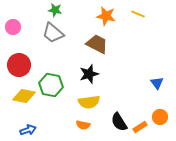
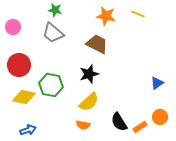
blue triangle: rotated 32 degrees clockwise
yellow diamond: moved 1 px down
yellow semicircle: rotated 35 degrees counterclockwise
